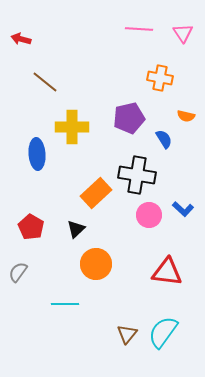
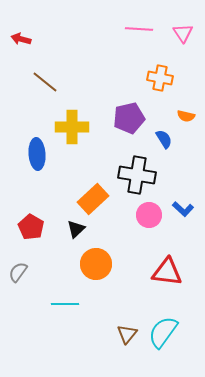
orange rectangle: moved 3 px left, 6 px down
